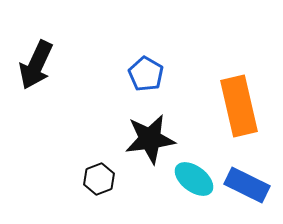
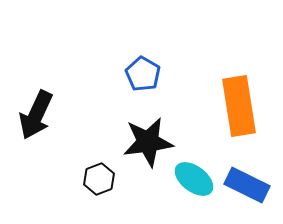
black arrow: moved 50 px down
blue pentagon: moved 3 px left
orange rectangle: rotated 4 degrees clockwise
black star: moved 2 px left, 3 px down
